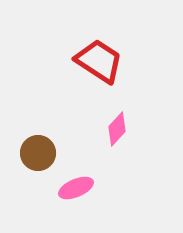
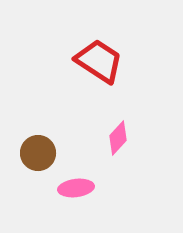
pink diamond: moved 1 px right, 9 px down
pink ellipse: rotated 16 degrees clockwise
